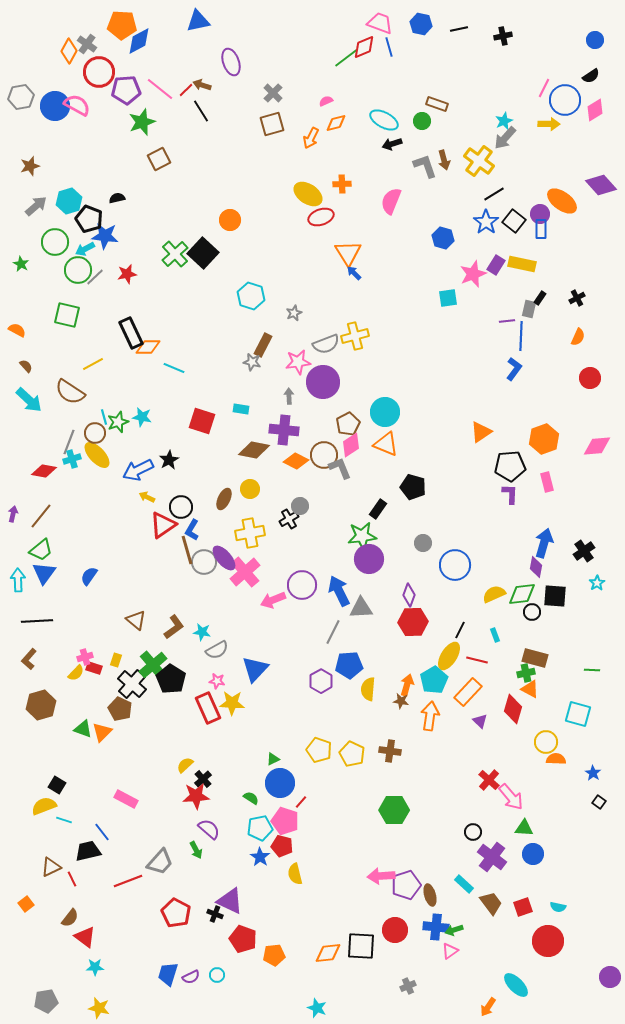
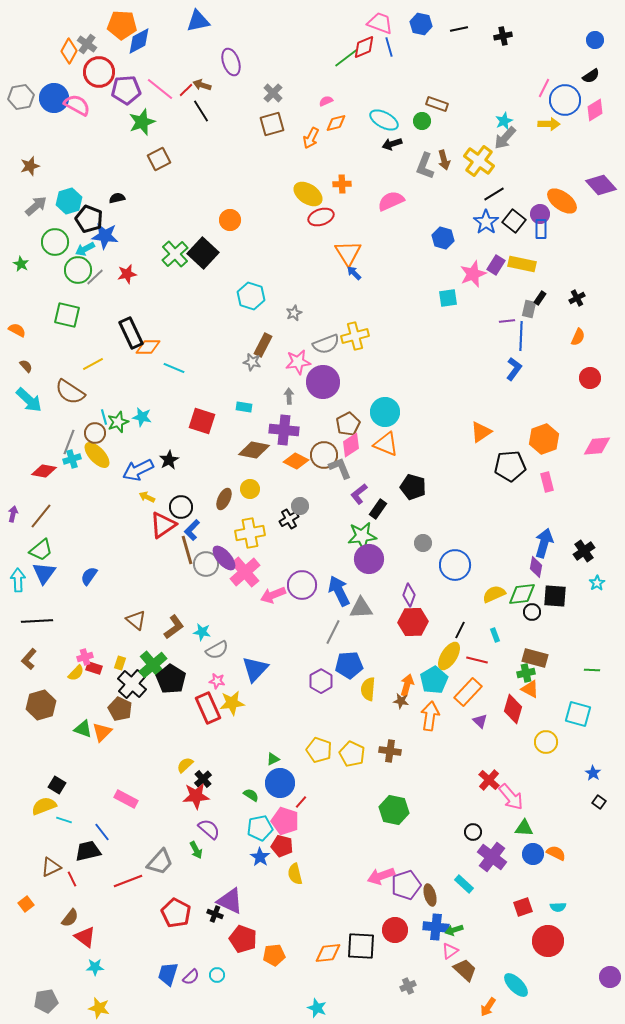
blue circle at (55, 106): moved 1 px left, 8 px up
gray L-shape at (425, 166): rotated 140 degrees counterclockwise
pink semicircle at (391, 201): rotated 44 degrees clockwise
cyan rectangle at (241, 409): moved 3 px right, 2 px up
purple L-shape at (510, 494): moved 151 px left; rotated 130 degrees counterclockwise
blue L-shape at (192, 530): rotated 15 degrees clockwise
gray circle at (204, 562): moved 2 px right, 2 px down
pink arrow at (273, 600): moved 5 px up
yellow rectangle at (116, 660): moved 4 px right, 3 px down
yellow star at (232, 703): rotated 10 degrees counterclockwise
orange semicircle at (556, 759): moved 94 px down; rotated 24 degrees clockwise
green semicircle at (251, 798): moved 3 px up
green hexagon at (394, 810): rotated 12 degrees clockwise
pink arrow at (381, 876): rotated 16 degrees counterclockwise
brown trapezoid at (491, 903): moved 26 px left, 67 px down; rotated 10 degrees counterclockwise
cyan semicircle at (558, 907): rotated 14 degrees counterclockwise
purple semicircle at (191, 977): rotated 18 degrees counterclockwise
